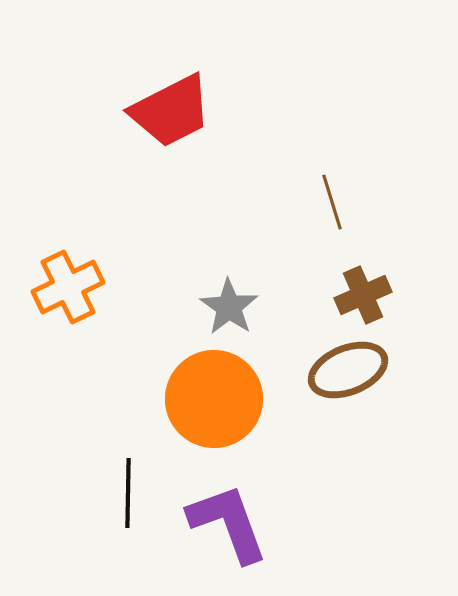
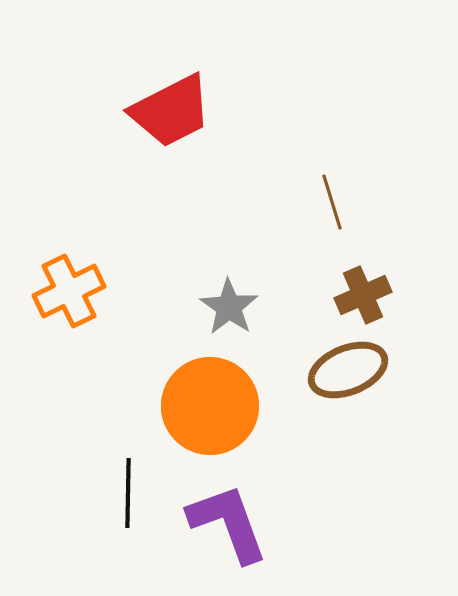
orange cross: moved 1 px right, 4 px down
orange circle: moved 4 px left, 7 px down
